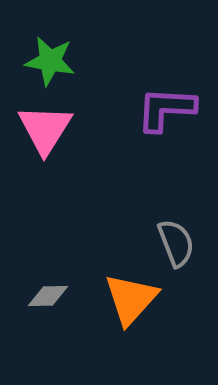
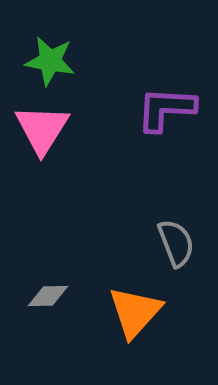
pink triangle: moved 3 px left
orange triangle: moved 4 px right, 13 px down
